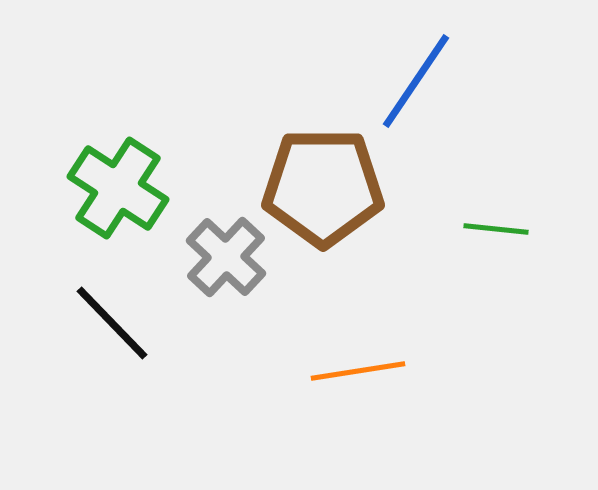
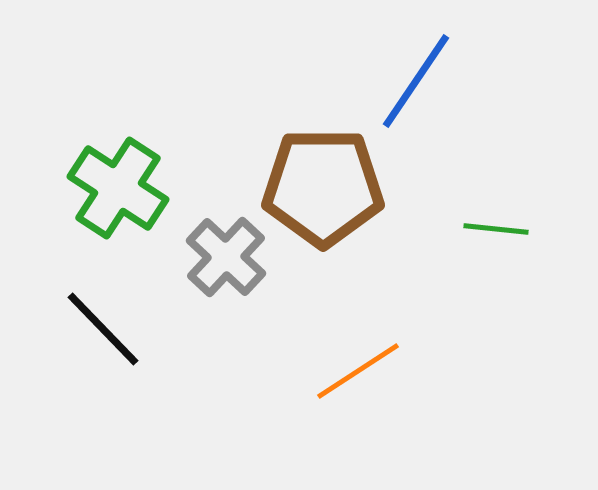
black line: moved 9 px left, 6 px down
orange line: rotated 24 degrees counterclockwise
